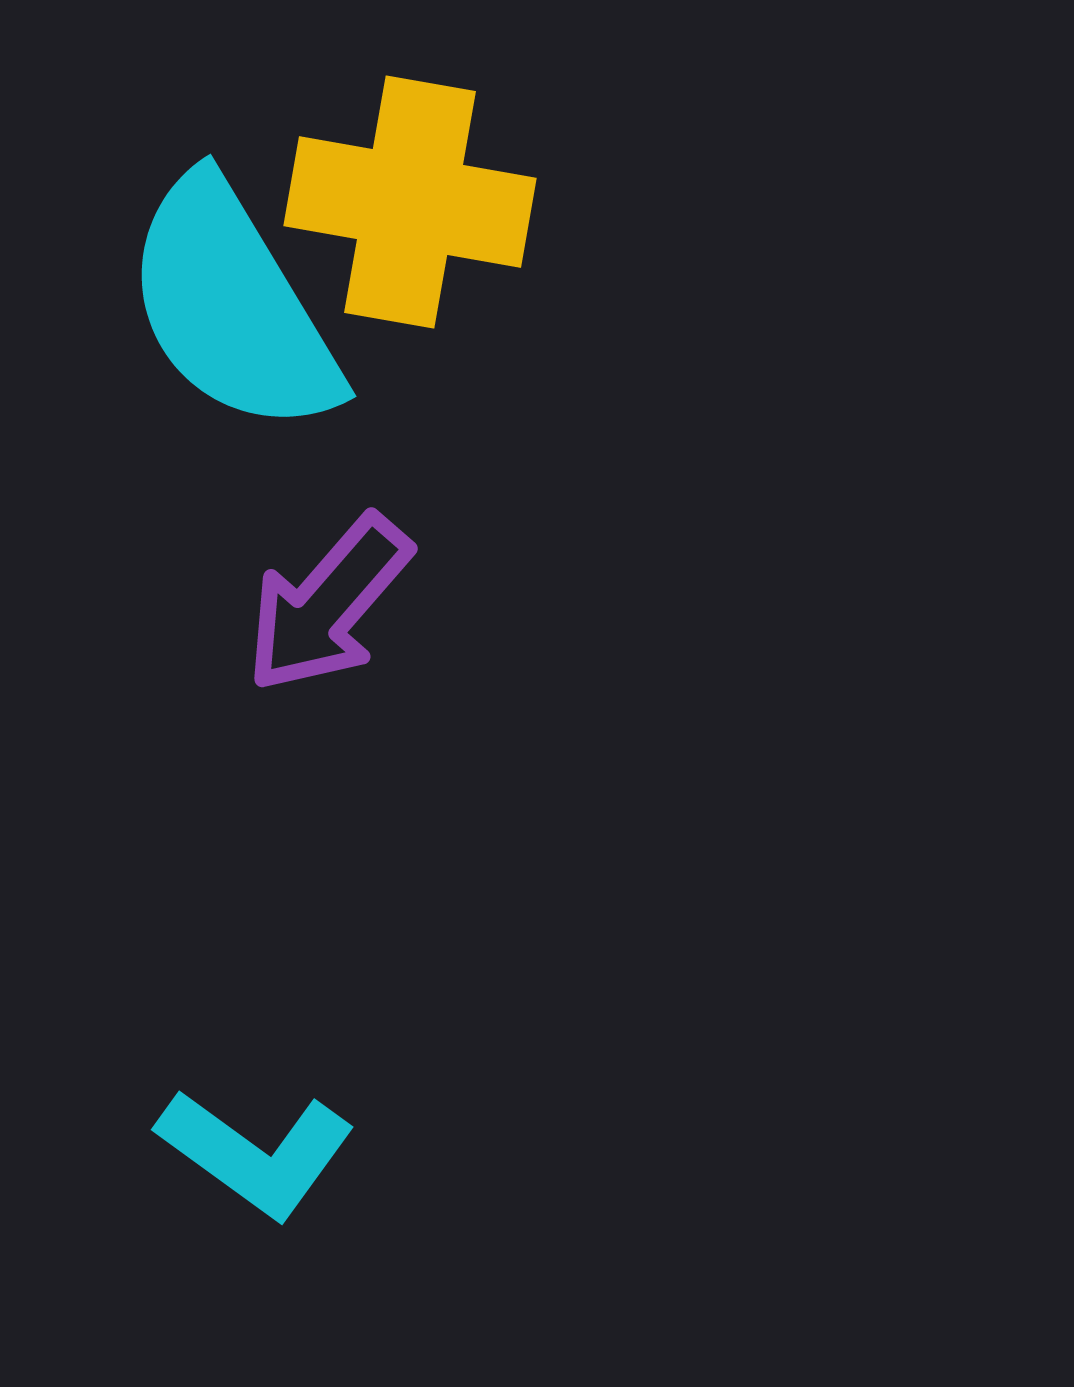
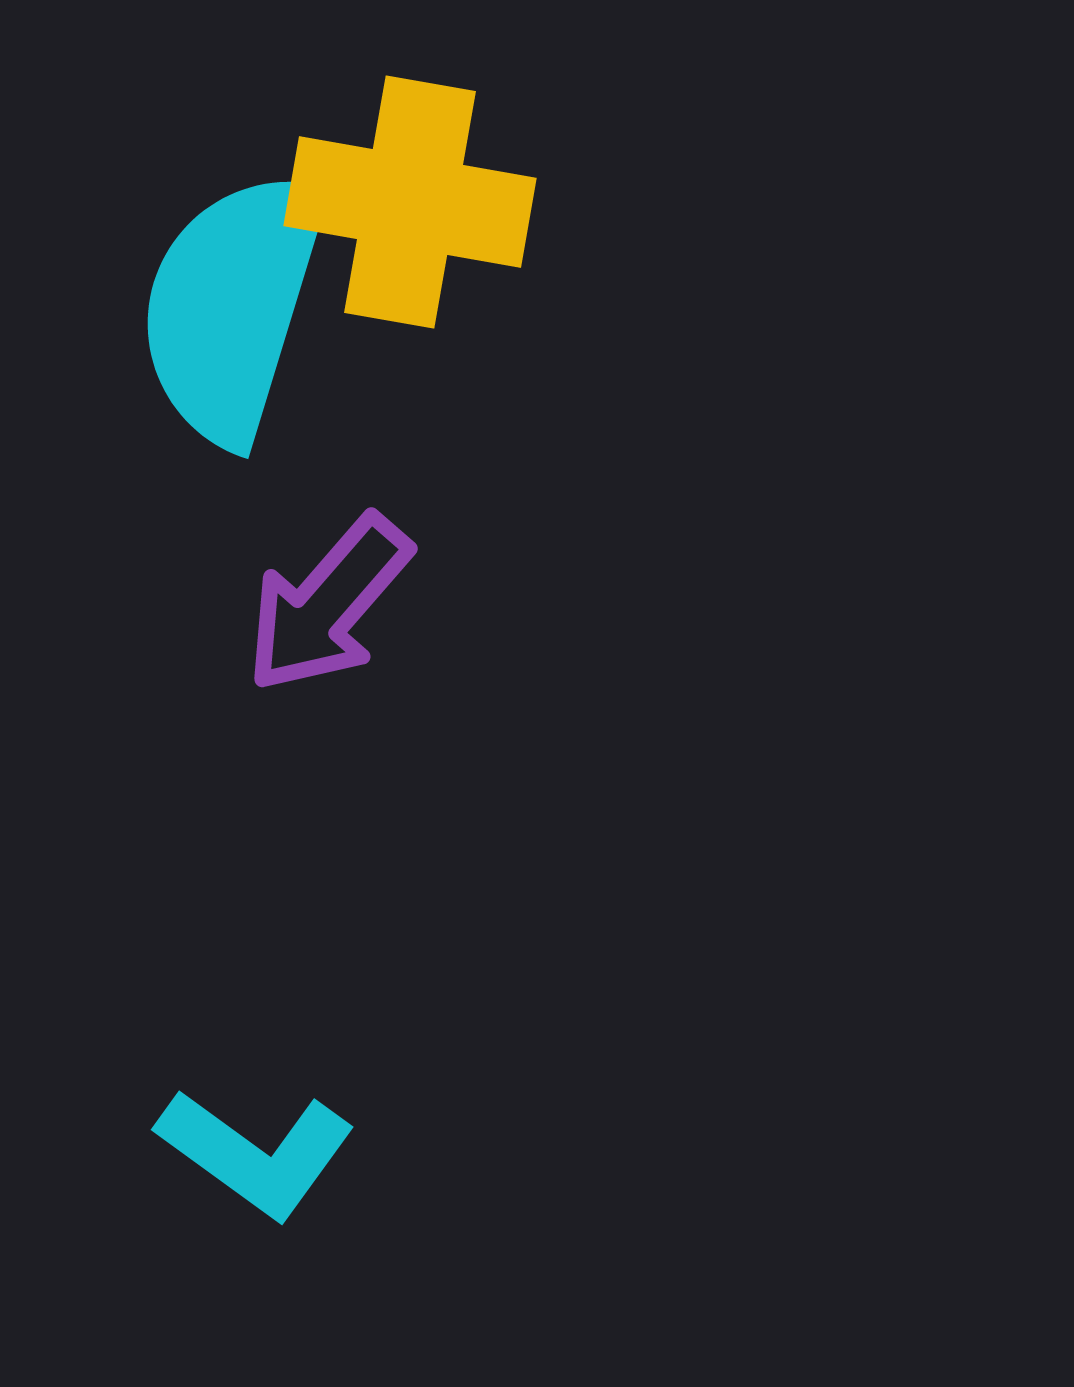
cyan semicircle: rotated 48 degrees clockwise
